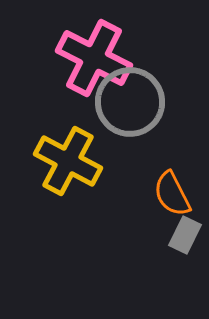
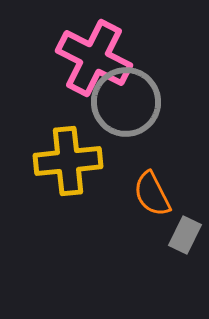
gray circle: moved 4 px left
yellow cross: rotated 34 degrees counterclockwise
orange semicircle: moved 20 px left
